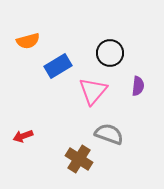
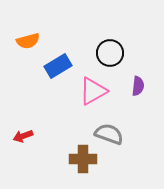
pink triangle: rotated 20 degrees clockwise
brown cross: moved 4 px right; rotated 32 degrees counterclockwise
